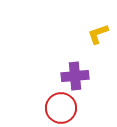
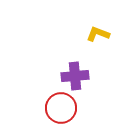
yellow L-shape: rotated 40 degrees clockwise
